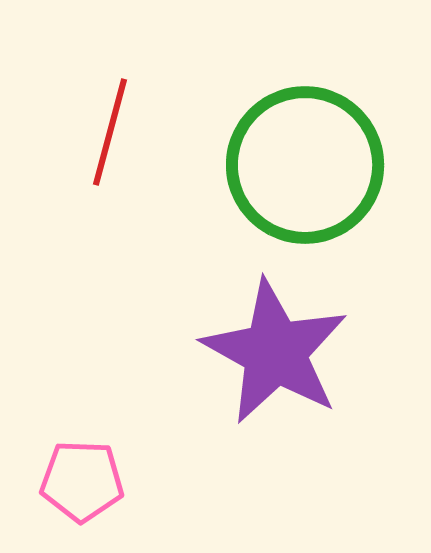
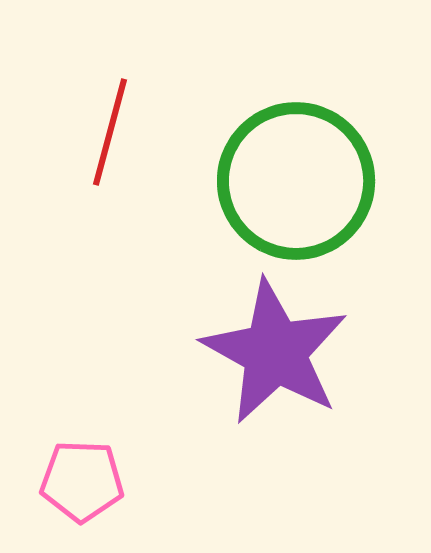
green circle: moved 9 px left, 16 px down
